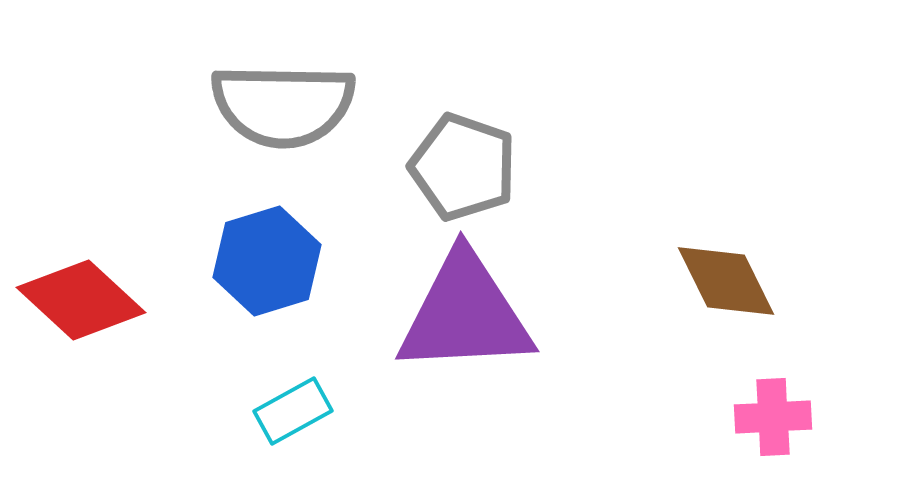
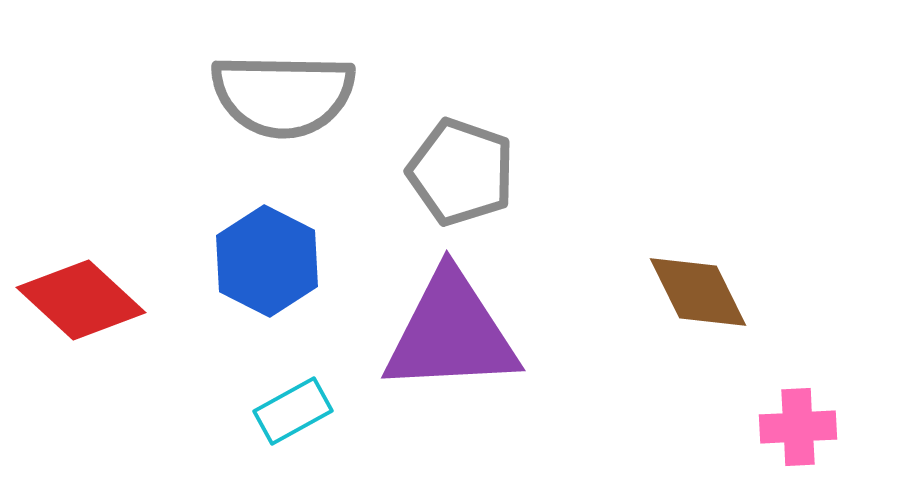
gray semicircle: moved 10 px up
gray pentagon: moved 2 px left, 5 px down
blue hexagon: rotated 16 degrees counterclockwise
brown diamond: moved 28 px left, 11 px down
purple triangle: moved 14 px left, 19 px down
pink cross: moved 25 px right, 10 px down
